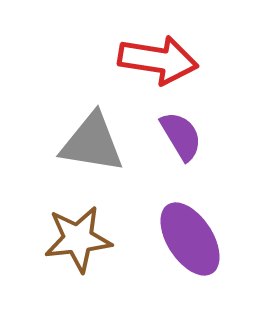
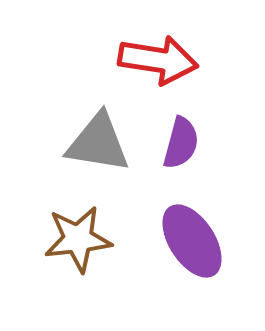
purple semicircle: moved 7 px down; rotated 46 degrees clockwise
gray triangle: moved 6 px right
purple ellipse: moved 2 px right, 2 px down
